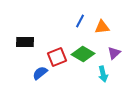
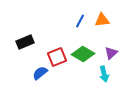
orange triangle: moved 7 px up
black rectangle: rotated 24 degrees counterclockwise
purple triangle: moved 3 px left
cyan arrow: moved 1 px right
